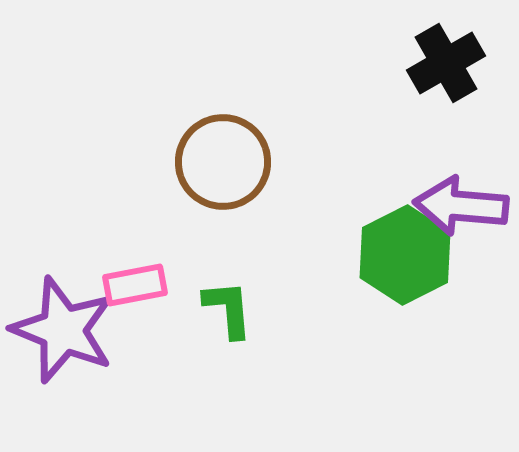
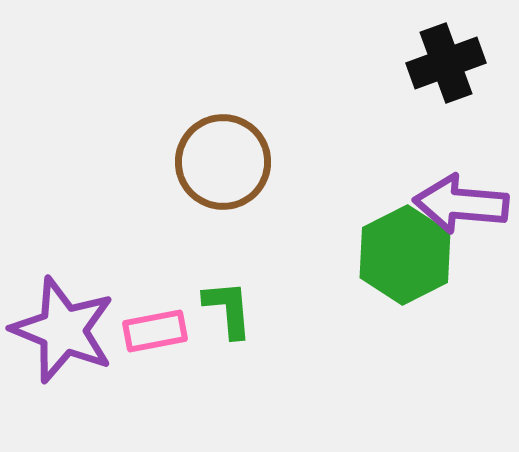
black cross: rotated 10 degrees clockwise
purple arrow: moved 2 px up
pink rectangle: moved 20 px right, 46 px down
